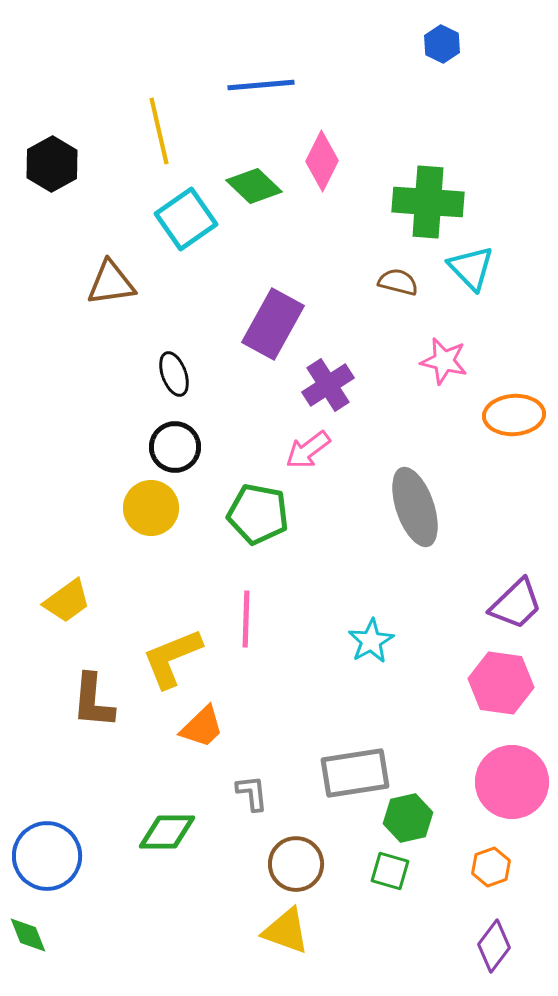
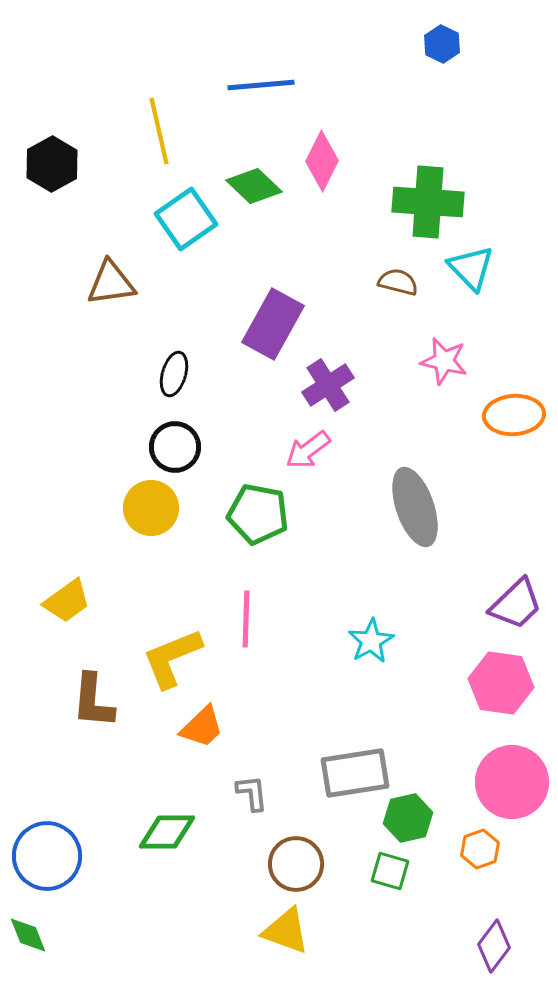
black ellipse at (174, 374): rotated 36 degrees clockwise
orange hexagon at (491, 867): moved 11 px left, 18 px up
